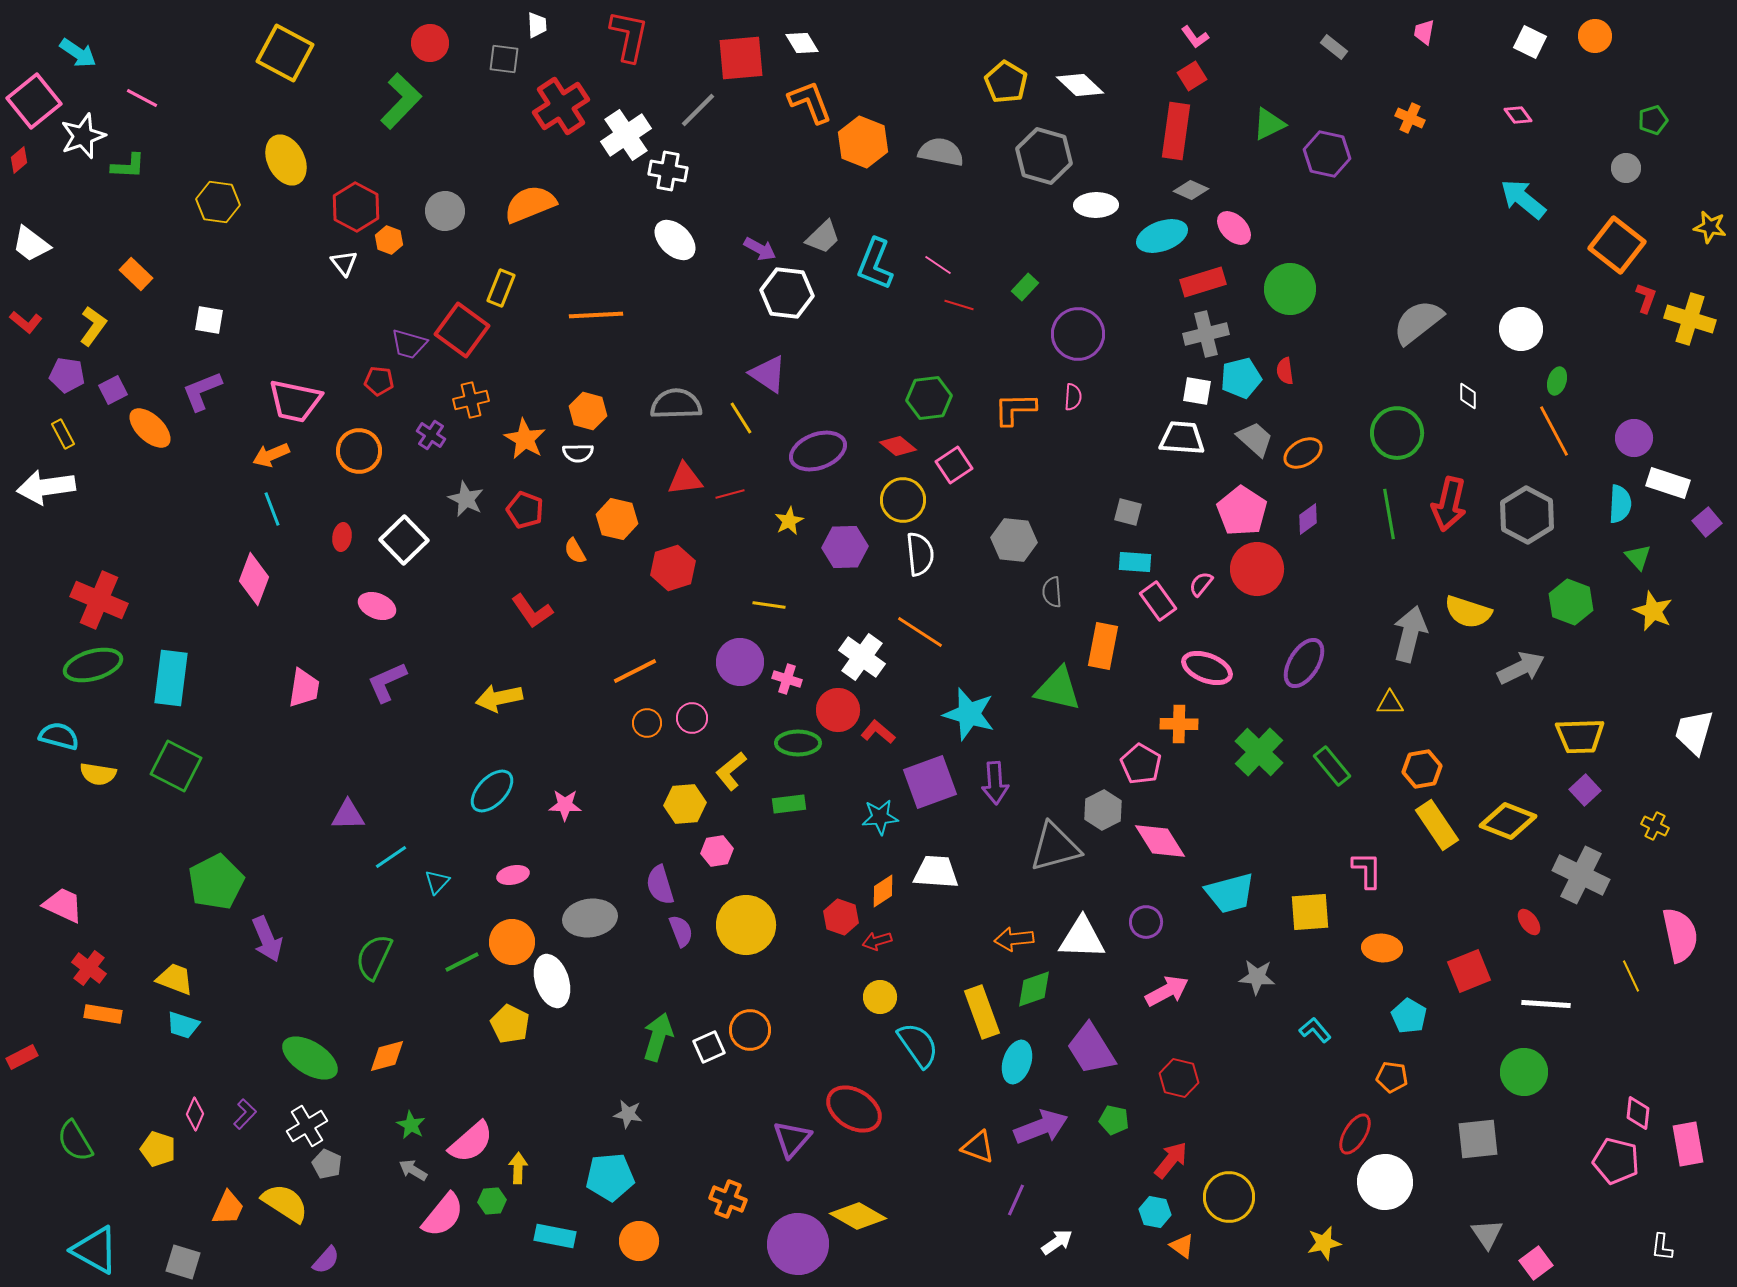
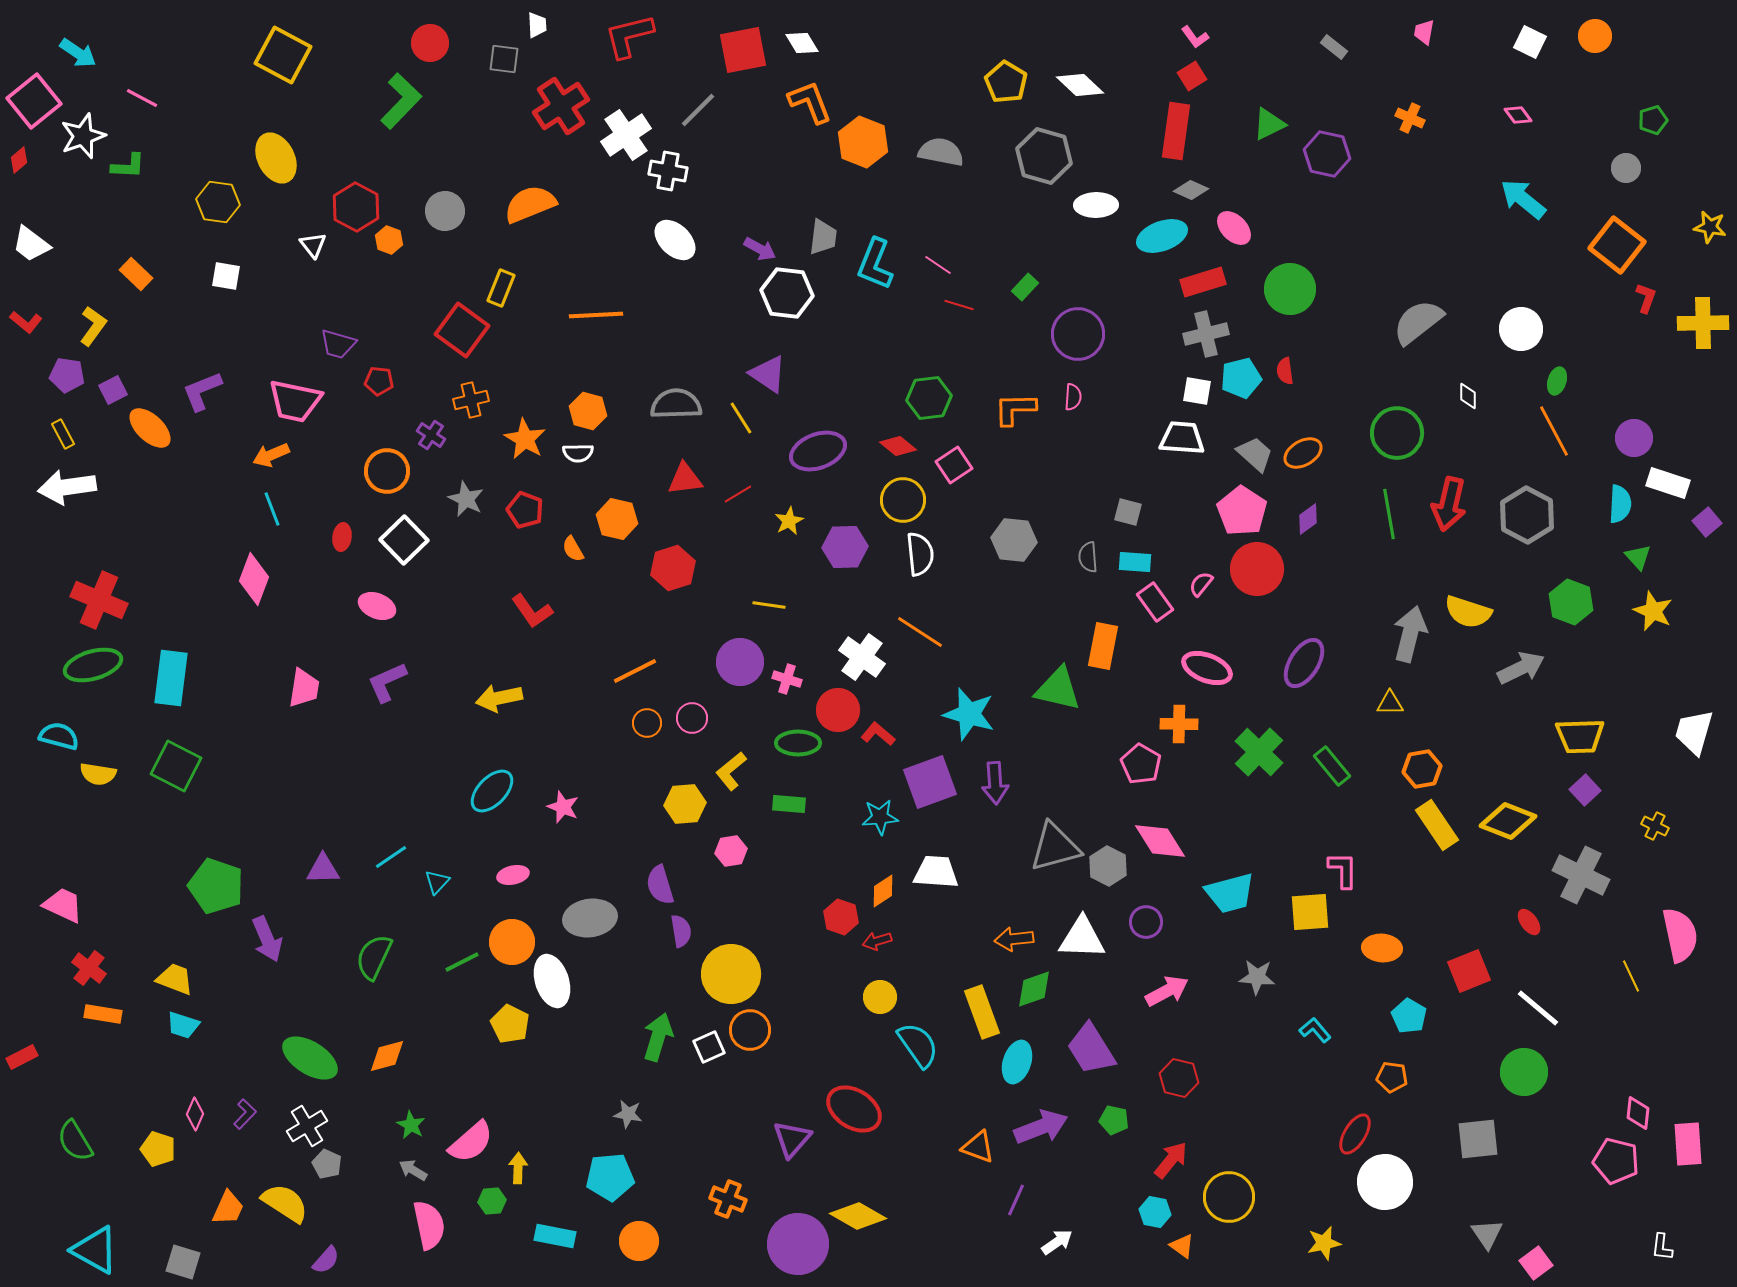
red L-shape at (629, 36): rotated 116 degrees counterclockwise
yellow square at (285, 53): moved 2 px left, 2 px down
red square at (741, 58): moved 2 px right, 8 px up; rotated 6 degrees counterclockwise
yellow ellipse at (286, 160): moved 10 px left, 2 px up
gray trapezoid at (823, 237): rotated 39 degrees counterclockwise
white triangle at (344, 263): moved 31 px left, 18 px up
yellow cross at (1690, 319): moved 13 px right, 4 px down; rotated 18 degrees counterclockwise
white square at (209, 320): moved 17 px right, 44 px up
purple trapezoid at (409, 344): moved 71 px left
gray trapezoid at (1255, 439): moved 15 px down
orange circle at (359, 451): moved 28 px right, 20 px down
white arrow at (46, 487): moved 21 px right
red line at (730, 494): moved 8 px right; rotated 16 degrees counterclockwise
orange semicircle at (575, 551): moved 2 px left, 2 px up
gray semicircle at (1052, 592): moved 36 px right, 35 px up
pink rectangle at (1158, 601): moved 3 px left, 1 px down
red L-shape at (878, 732): moved 2 px down
green rectangle at (789, 804): rotated 12 degrees clockwise
pink star at (565, 805): moved 2 px left, 2 px down; rotated 20 degrees clockwise
gray hexagon at (1103, 810): moved 5 px right, 56 px down; rotated 6 degrees counterclockwise
purple triangle at (348, 815): moved 25 px left, 54 px down
pink hexagon at (717, 851): moved 14 px right
pink L-shape at (1367, 870): moved 24 px left
green pentagon at (216, 882): moved 4 px down; rotated 26 degrees counterclockwise
yellow circle at (746, 925): moved 15 px left, 49 px down
purple semicircle at (681, 931): rotated 12 degrees clockwise
white line at (1546, 1004): moved 8 px left, 4 px down; rotated 36 degrees clockwise
pink rectangle at (1688, 1144): rotated 6 degrees clockwise
pink semicircle at (443, 1215): moved 14 px left, 10 px down; rotated 51 degrees counterclockwise
